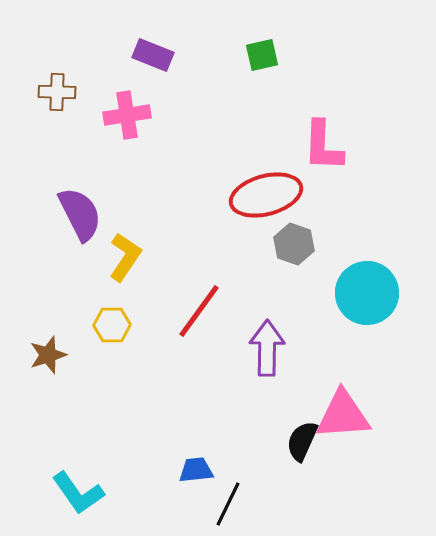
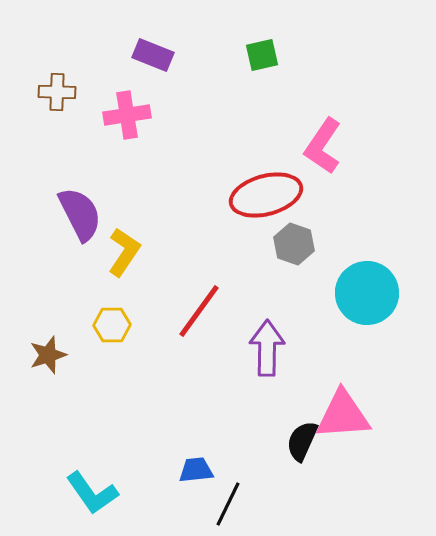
pink L-shape: rotated 32 degrees clockwise
yellow L-shape: moved 1 px left, 5 px up
cyan L-shape: moved 14 px right
